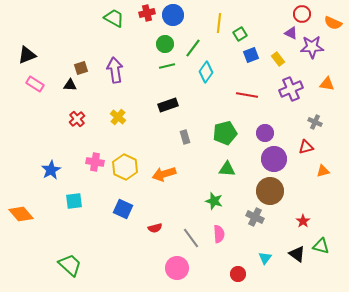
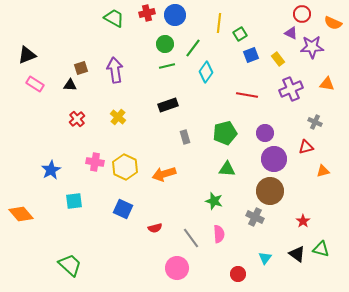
blue circle at (173, 15): moved 2 px right
green triangle at (321, 246): moved 3 px down
